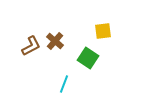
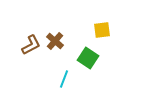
yellow square: moved 1 px left, 1 px up
brown L-shape: moved 1 px up
cyan line: moved 5 px up
